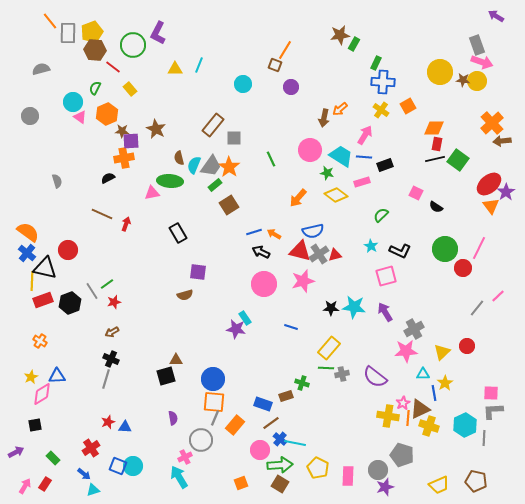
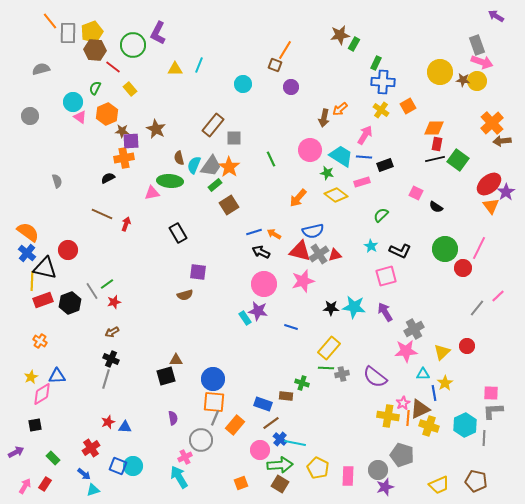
purple star at (236, 329): moved 22 px right, 18 px up
brown rectangle at (286, 396): rotated 24 degrees clockwise
